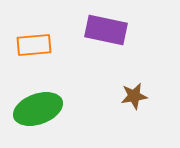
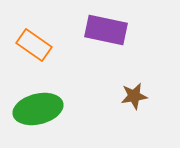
orange rectangle: rotated 40 degrees clockwise
green ellipse: rotated 6 degrees clockwise
